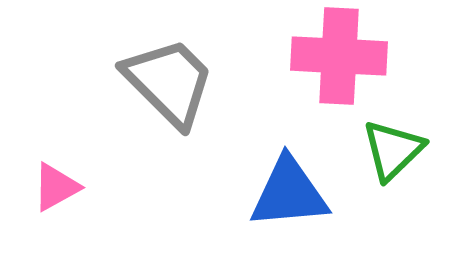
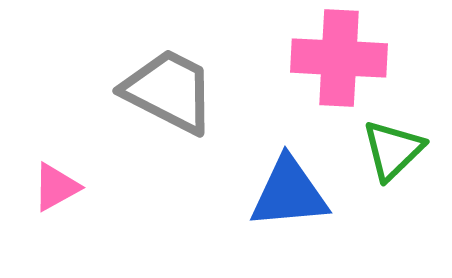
pink cross: moved 2 px down
gray trapezoid: moved 9 px down; rotated 18 degrees counterclockwise
